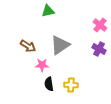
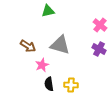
gray triangle: rotated 50 degrees clockwise
pink star: rotated 24 degrees counterclockwise
